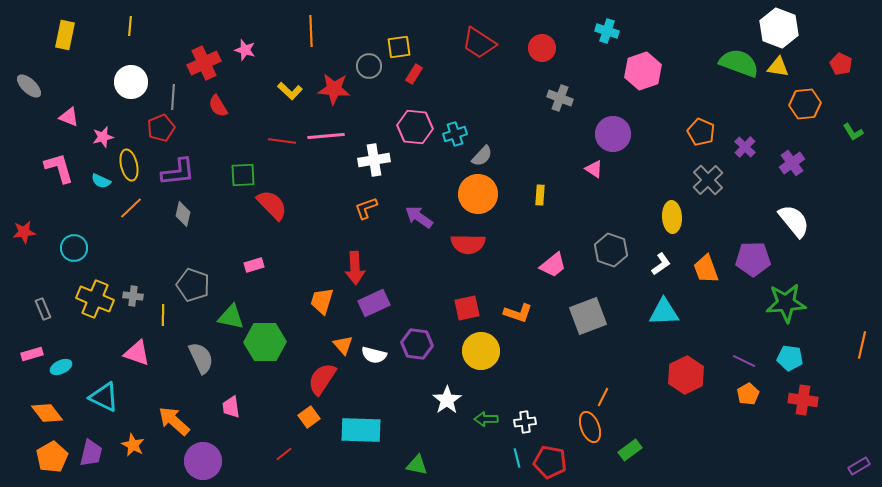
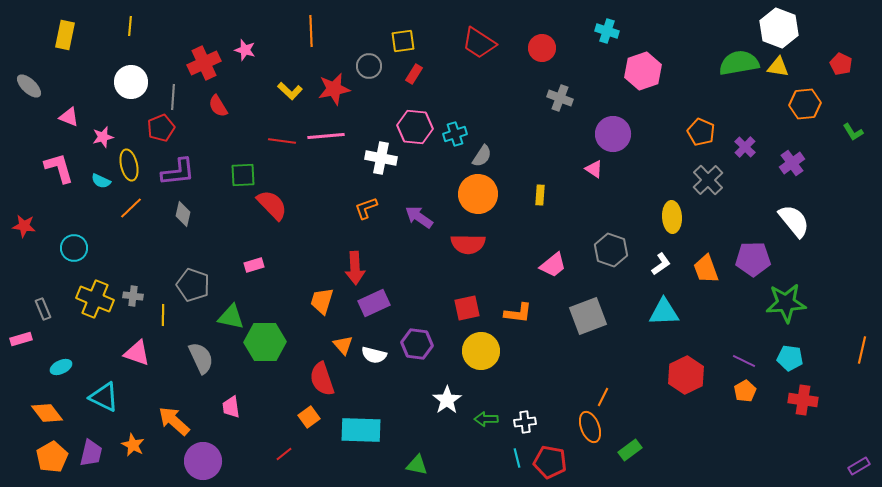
yellow square at (399, 47): moved 4 px right, 6 px up
green semicircle at (739, 63): rotated 30 degrees counterclockwise
red star at (334, 89): rotated 16 degrees counterclockwise
gray semicircle at (482, 156): rotated 10 degrees counterclockwise
white cross at (374, 160): moved 7 px right, 2 px up; rotated 20 degrees clockwise
red star at (24, 232): moved 6 px up; rotated 15 degrees clockwise
orange L-shape at (518, 313): rotated 12 degrees counterclockwise
orange line at (862, 345): moved 5 px down
pink rectangle at (32, 354): moved 11 px left, 15 px up
red semicircle at (322, 379): rotated 52 degrees counterclockwise
orange pentagon at (748, 394): moved 3 px left, 3 px up
